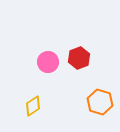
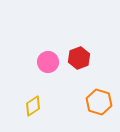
orange hexagon: moved 1 px left
